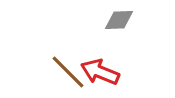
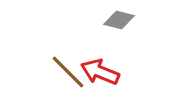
gray diamond: rotated 16 degrees clockwise
